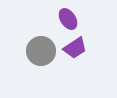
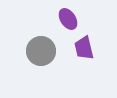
purple trapezoid: moved 9 px right; rotated 110 degrees clockwise
